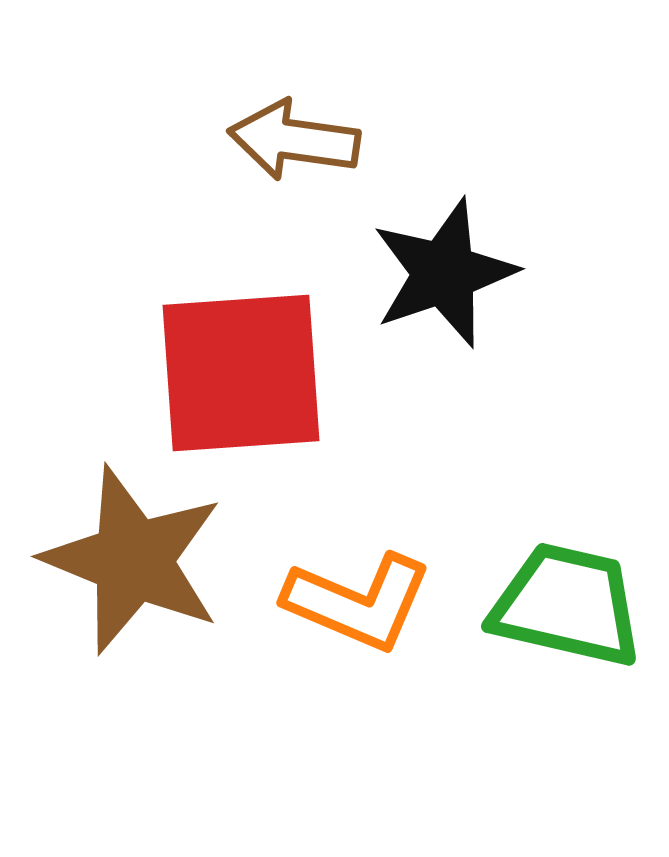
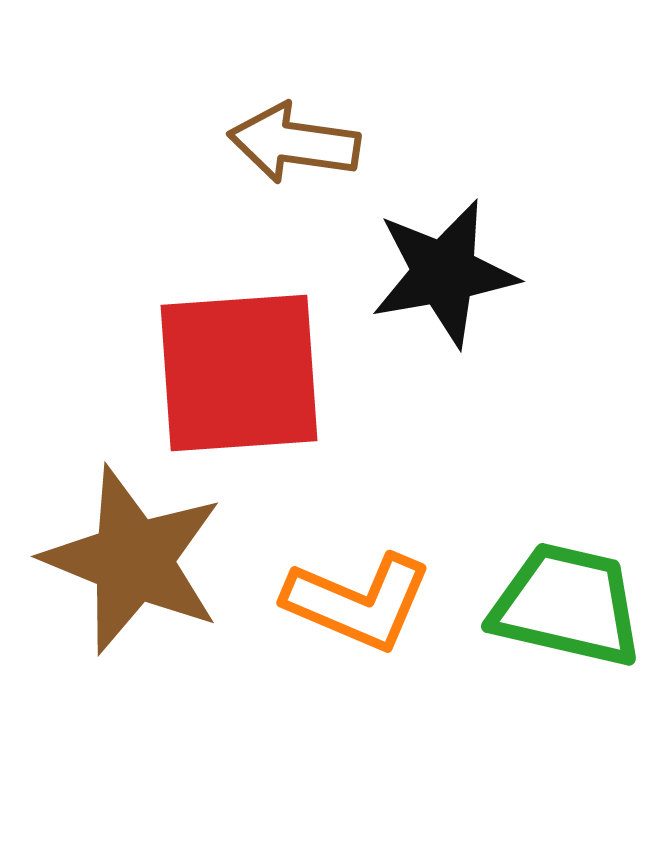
brown arrow: moved 3 px down
black star: rotated 9 degrees clockwise
red square: moved 2 px left
